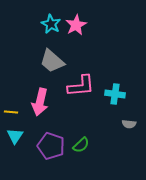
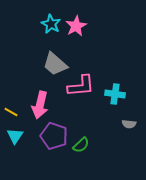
pink star: moved 1 px down
gray trapezoid: moved 3 px right, 3 px down
pink arrow: moved 3 px down
yellow line: rotated 24 degrees clockwise
purple pentagon: moved 3 px right, 10 px up
